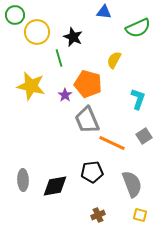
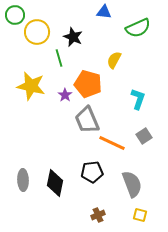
black diamond: moved 3 px up; rotated 68 degrees counterclockwise
